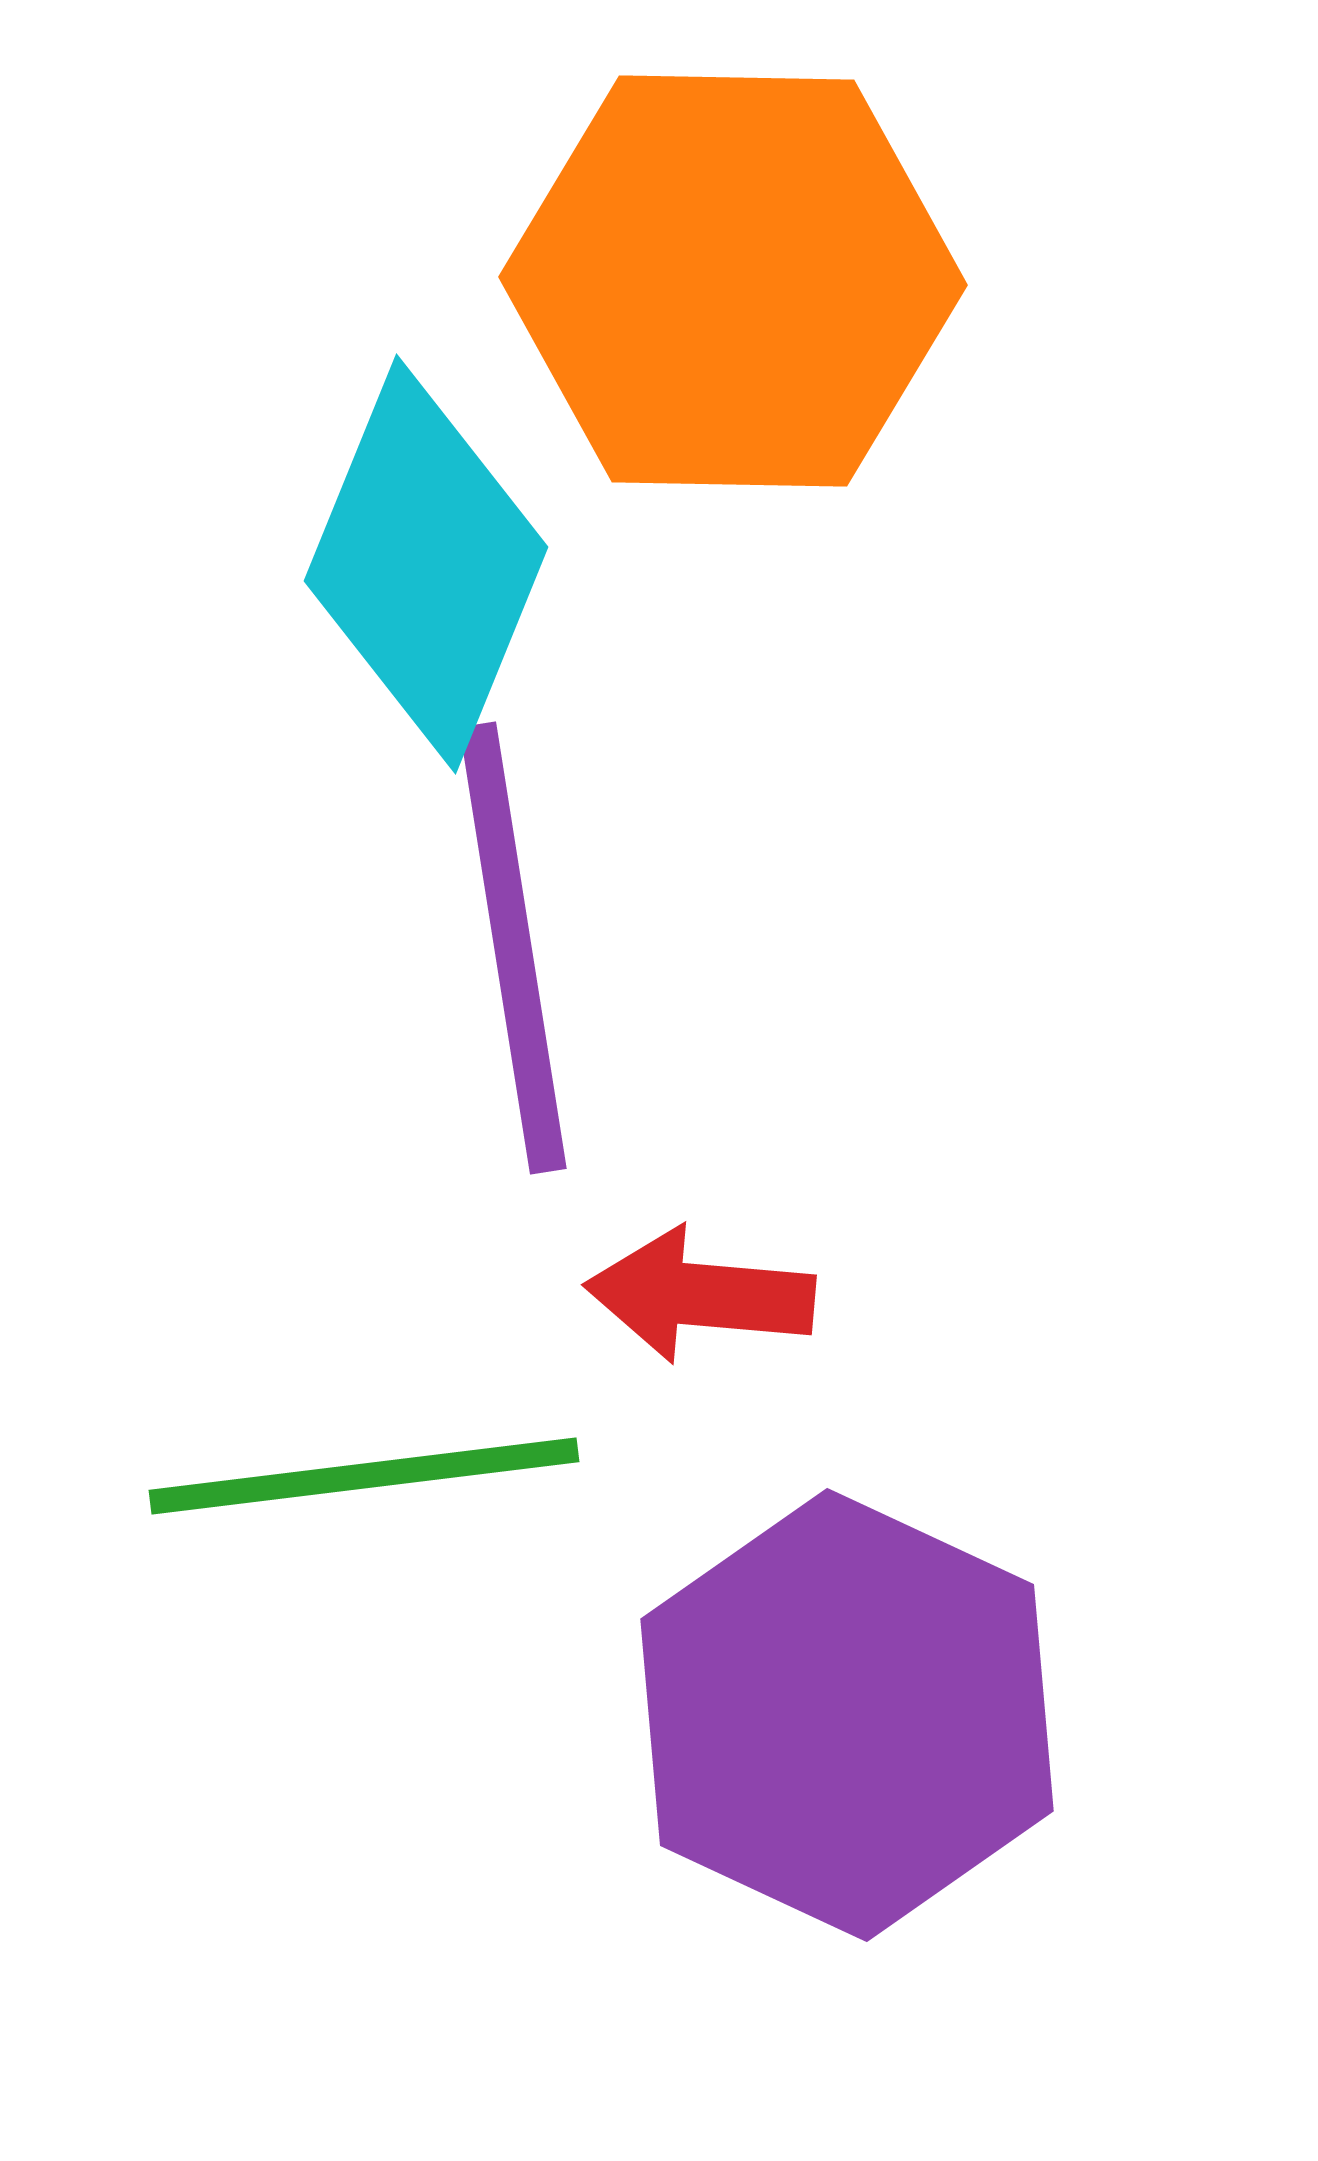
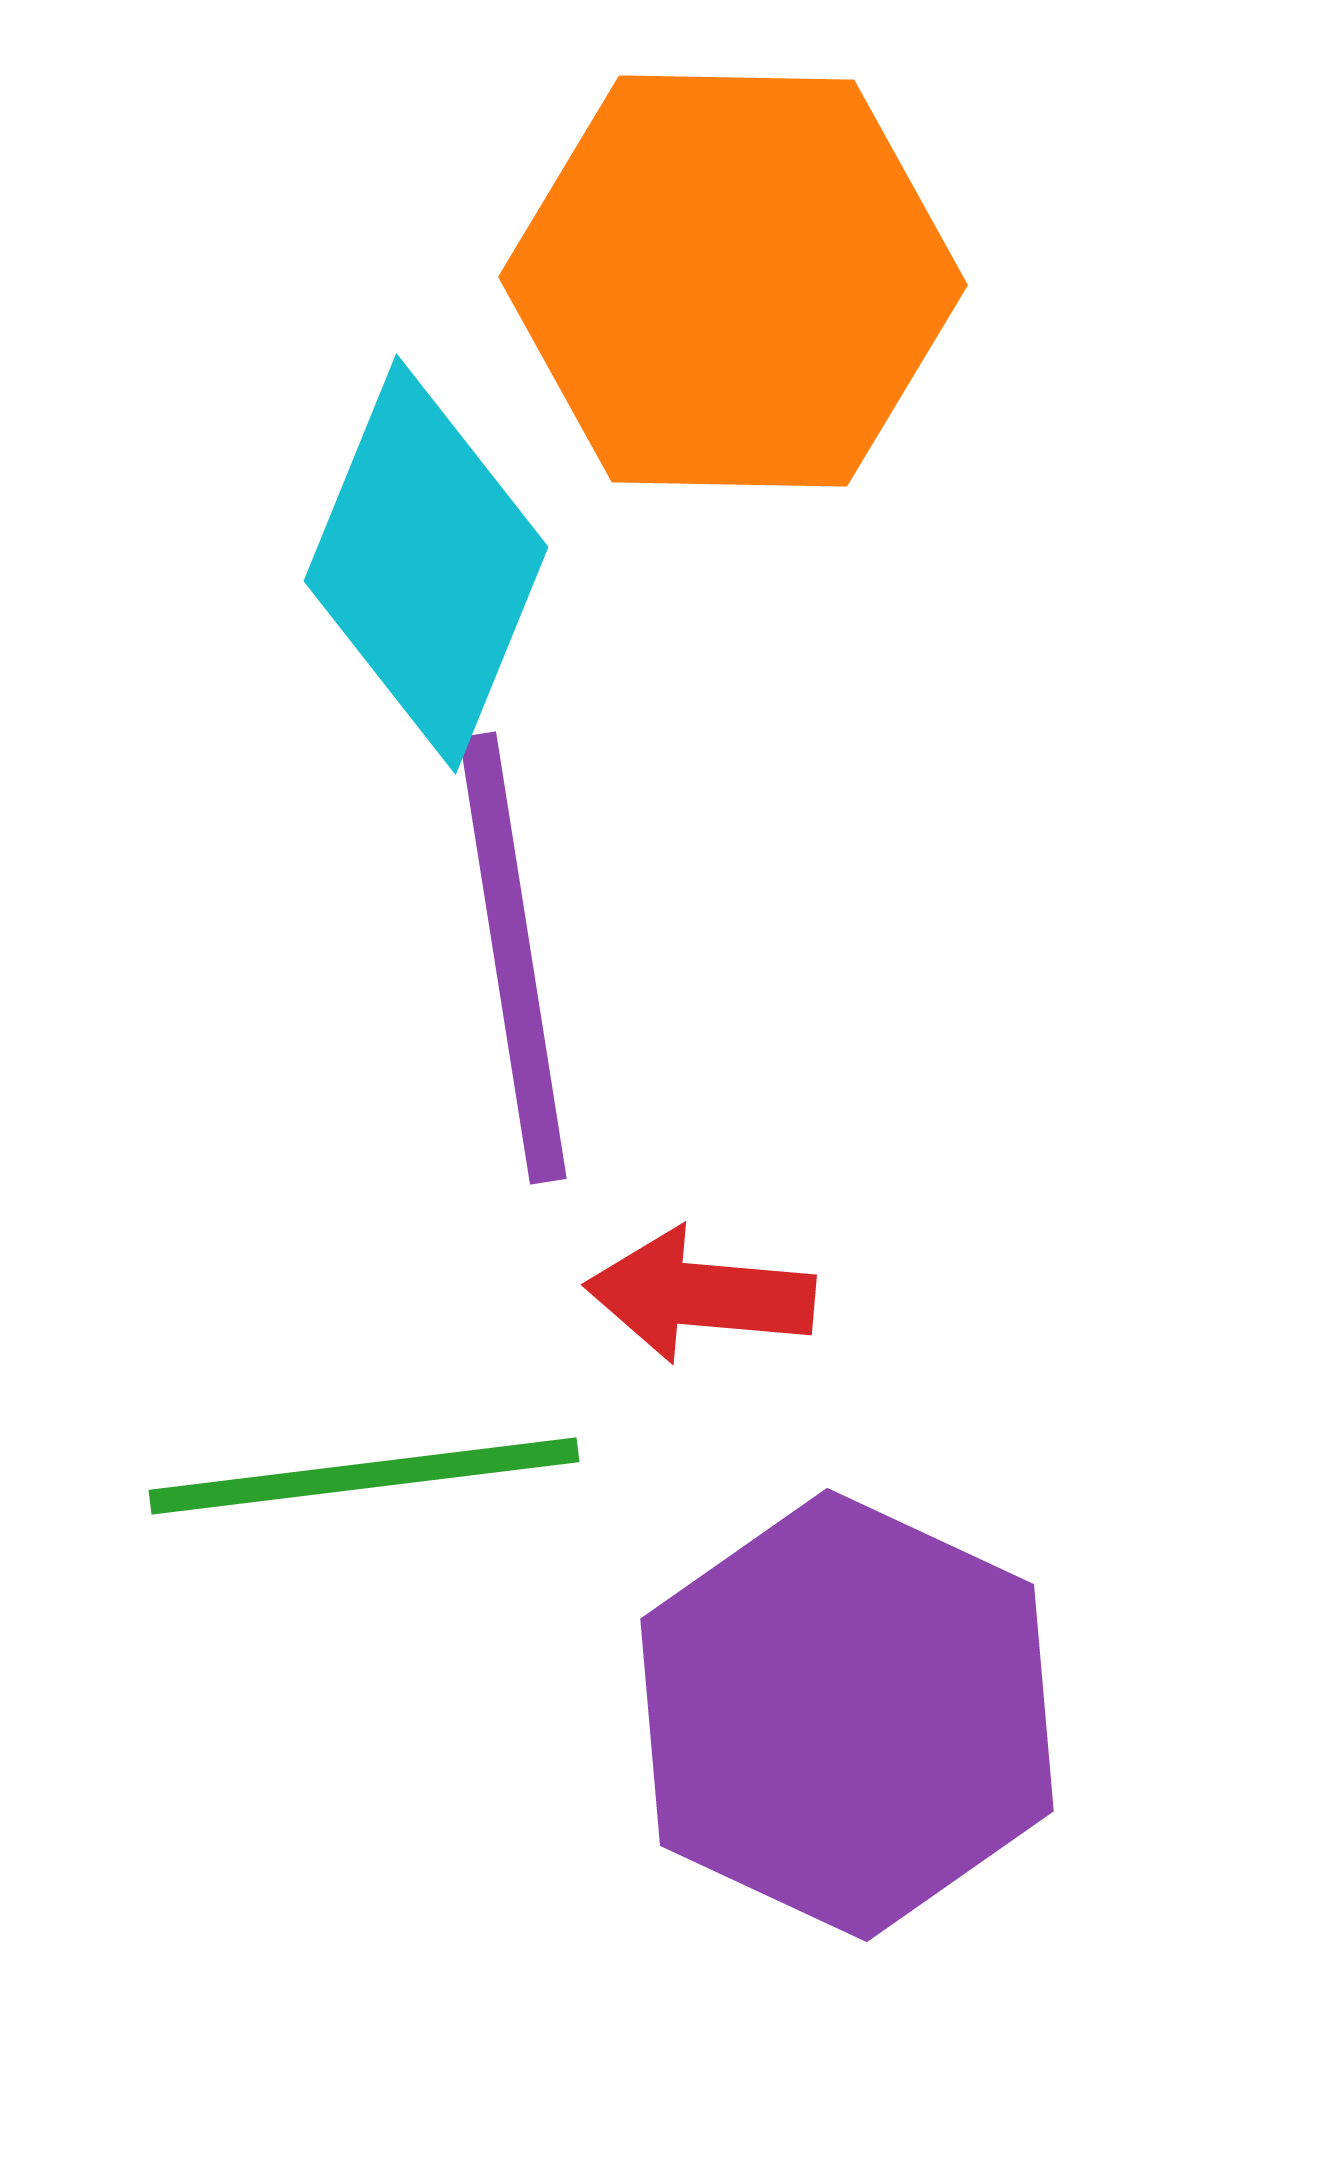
purple line: moved 10 px down
